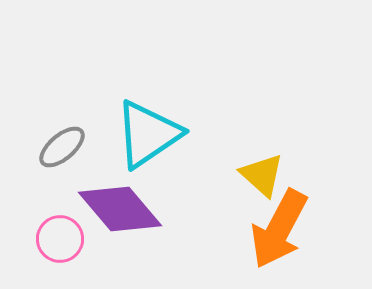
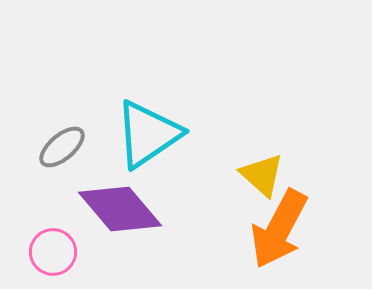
pink circle: moved 7 px left, 13 px down
